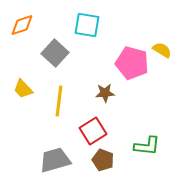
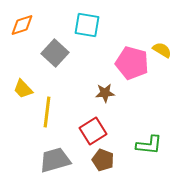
yellow line: moved 12 px left, 11 px down
green L-shape: moved 2 px right, 1 px up
